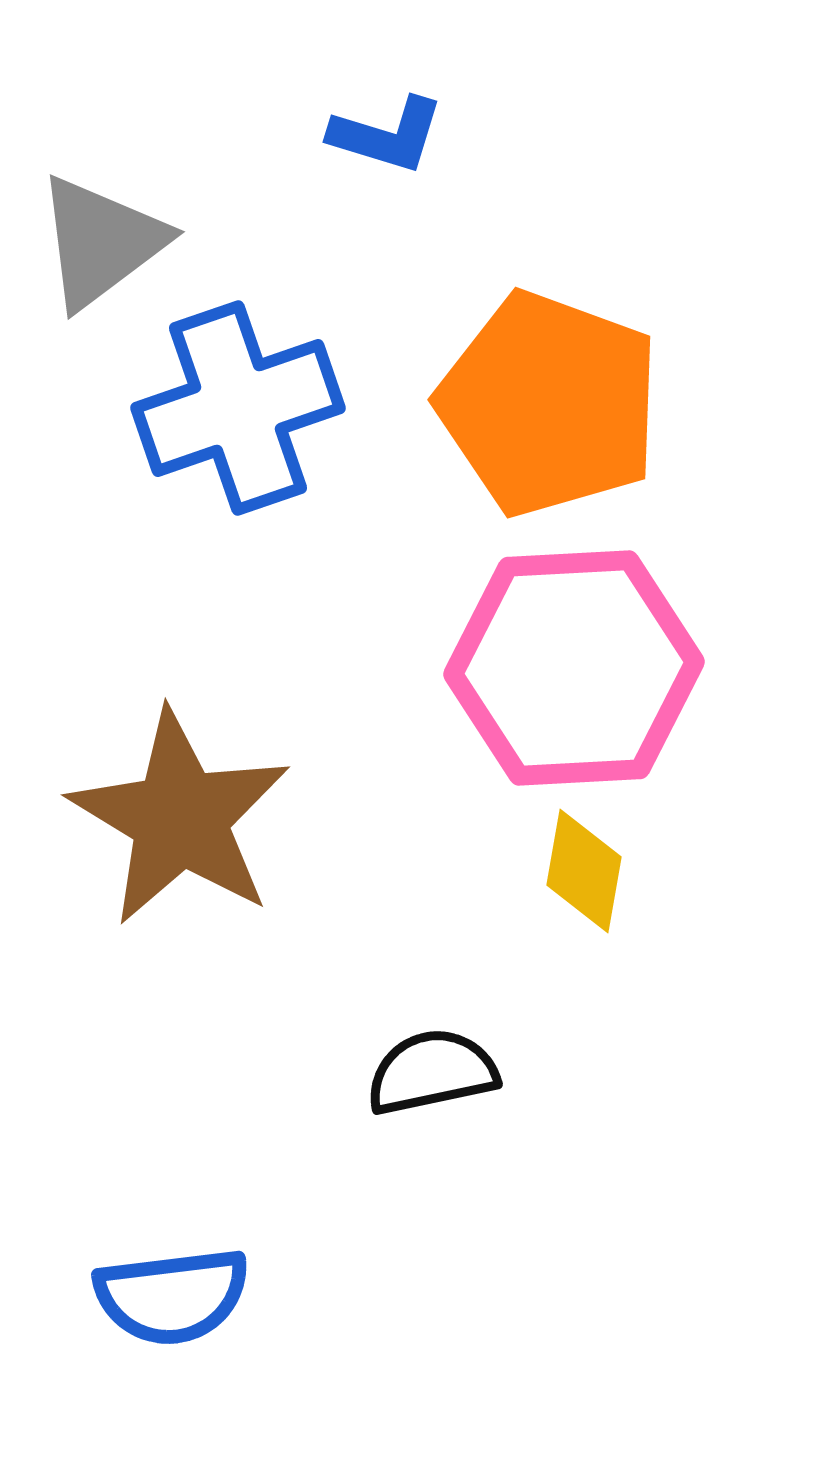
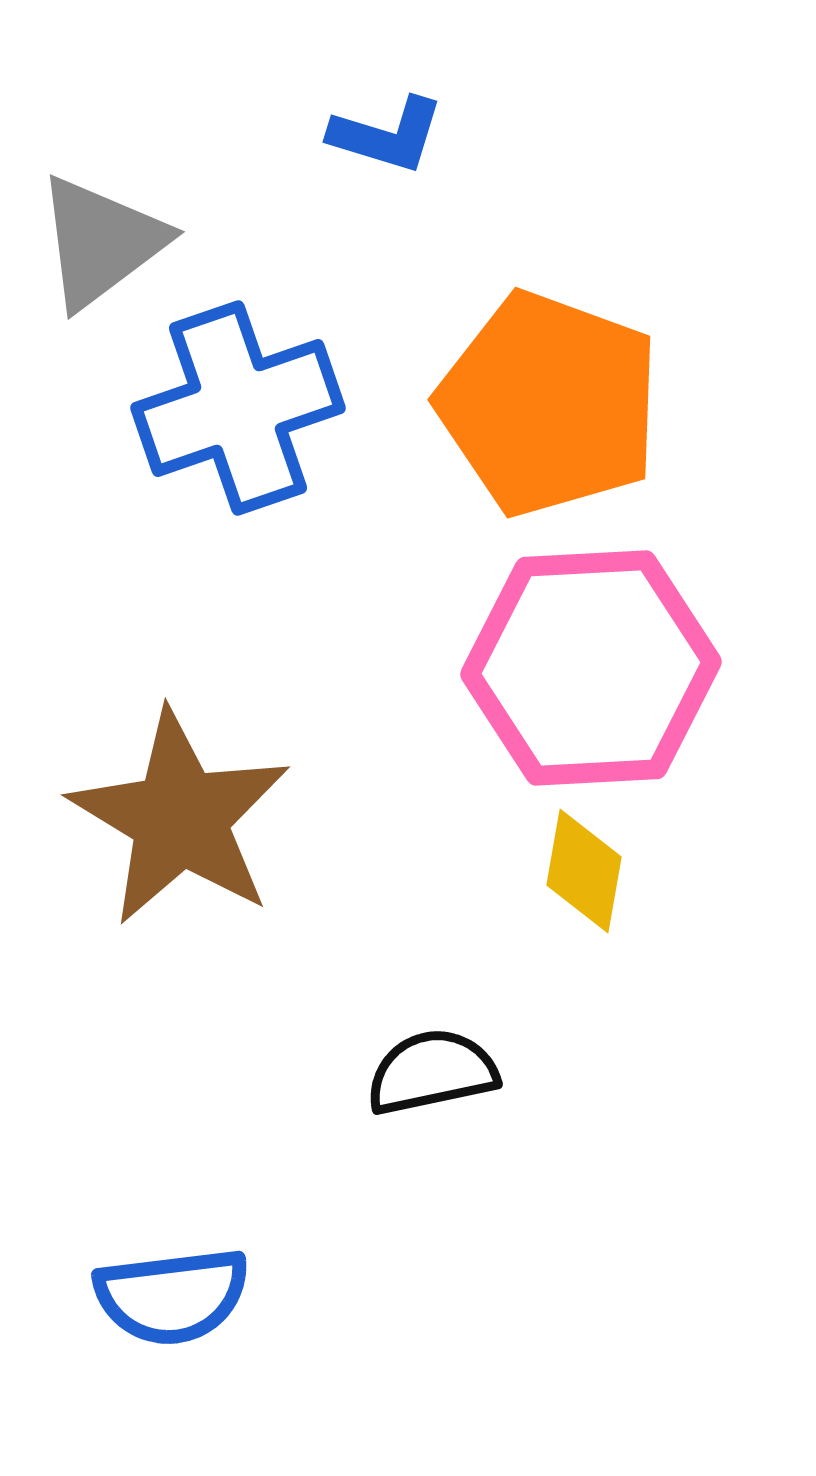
pink hexagon: moved 17 px right
